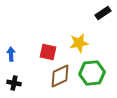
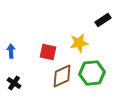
black rectangle: moved 7 px down
blue arrow: moved 3 px up
brown diamond: moved 2 px right
black cross: rotated 24 degrees clockwise
